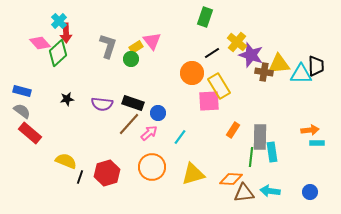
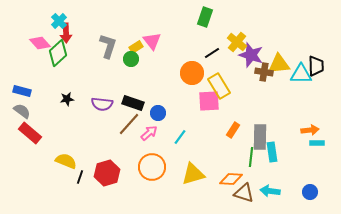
brown triangle at (244, 193): rotated 25 degrees clockwise
